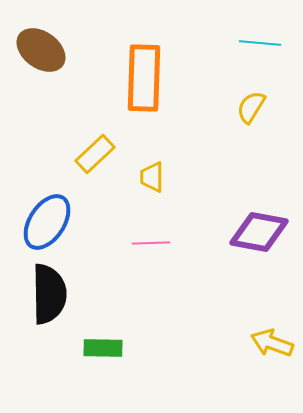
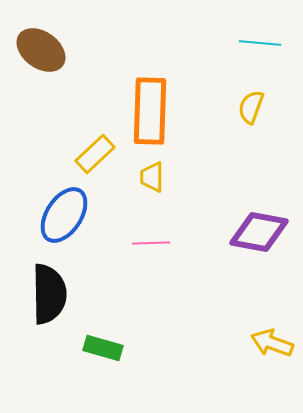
orange rectangle: moved 6 px right, 33 px down
yellow semicircle: rotated 12 degrees counterclockwise
blue ellipse: moved 17 px right, 7 px up
green rectangle: rotated 15 degrees clockwise
